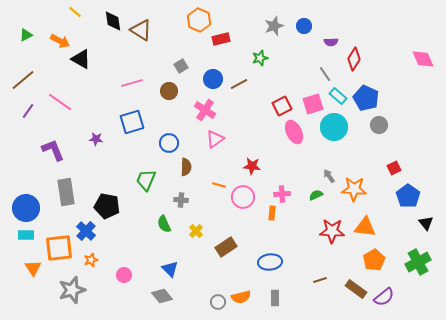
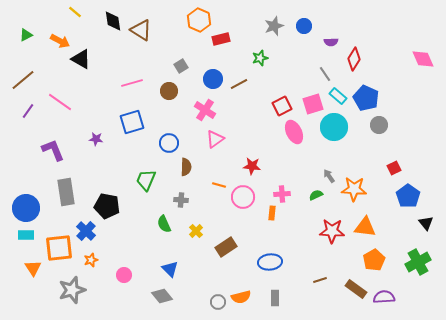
purple semicircle at (384, 297): rotated 145 degrees counterclockwise
